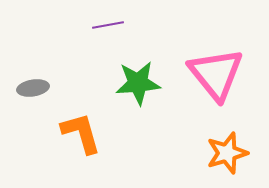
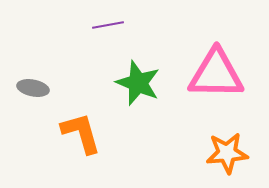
pink triangle: rotated 50 degrees counterclockwise
green star: rotated 27 degrees clockwise
gray ellipse: rotated 20 degrees clockwise
orange star: rotated 12 degrees clockwise
